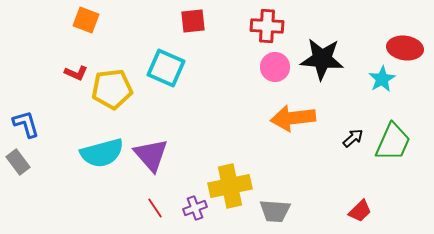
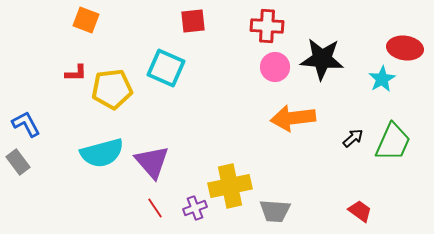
red L-shape: rotated 25 degrees counterclockwise
blue L-shape: rotated 12 degrees counterclockwise
purple triangle: moved 1 px right, 7 px down
red trapezoid: rotated 100 degrees counterclockwise
